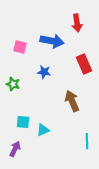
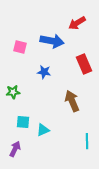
red arrow: rotated 66 degrees clockwise
green star: moved 8 px down; rotated 24 degrees counterclockwise
